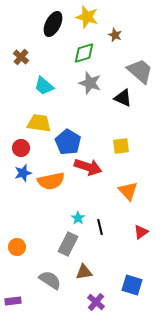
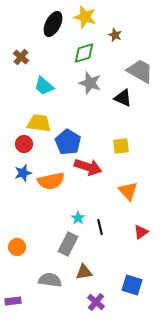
yellow star: moved 2 px left
gray trapezoid: rotated 12 degrees counterclockwise
red circle: moved 3 px right, 4 px up
gray semicircle: rotated 25 degrees counterclockwise
